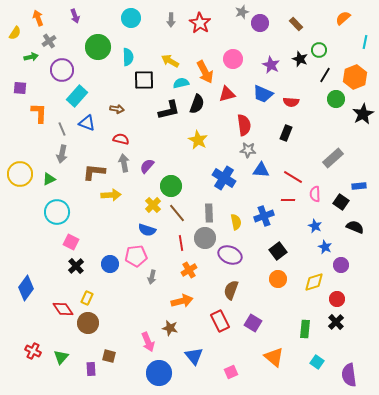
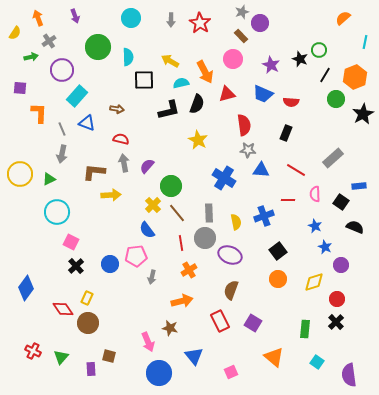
brown rectangle at (296, 24): moved 55 px left, 12 px down
red line at (293, 177): moved 3 px right, 7 px up
blue semicircle at (147, 230): rotated 36 degrees clockwise
